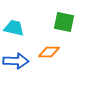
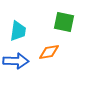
cyan trapezoid: moved 4 px right, 3 px down; rotated 85 degrees clockwise
orange diamond: rotated 10 degrees counterclockwise
